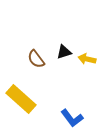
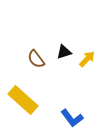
yellow arrow: rotated 120 degrees clockwise
yellow rectangle: moved 2 px right, 1 px down
